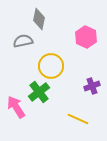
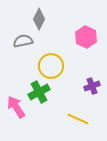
gray diamond: rotated 15 degrees clockwise
green cross: rotated 10 degrees clockwise
